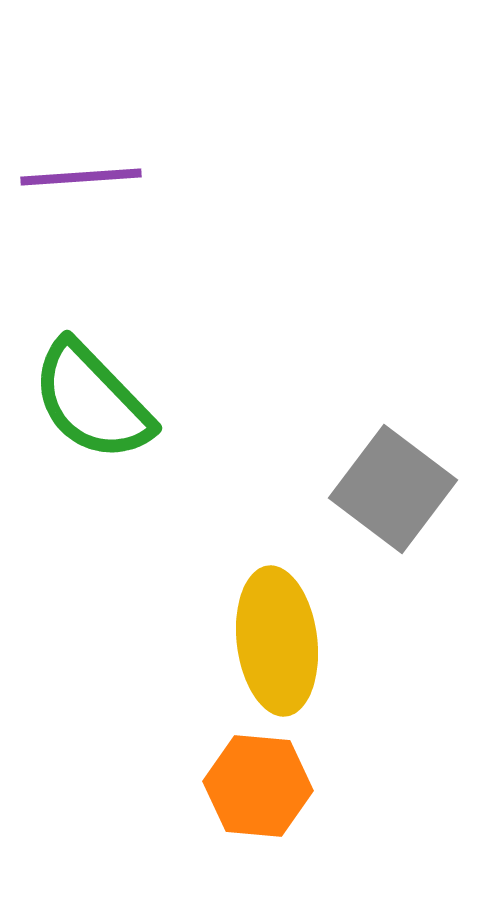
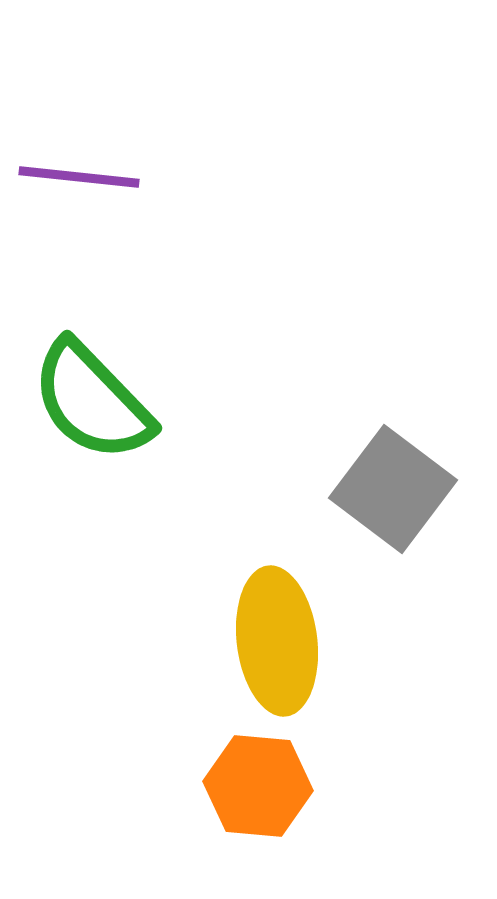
purple line: moved 2 px left; rotated 10 degrees clockwise
